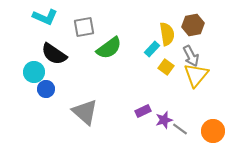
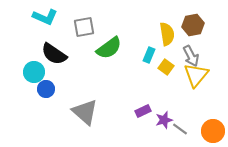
cyan rectangle: moved 3 px left, 6 px down; rotated 21 degrees counterclockwise
